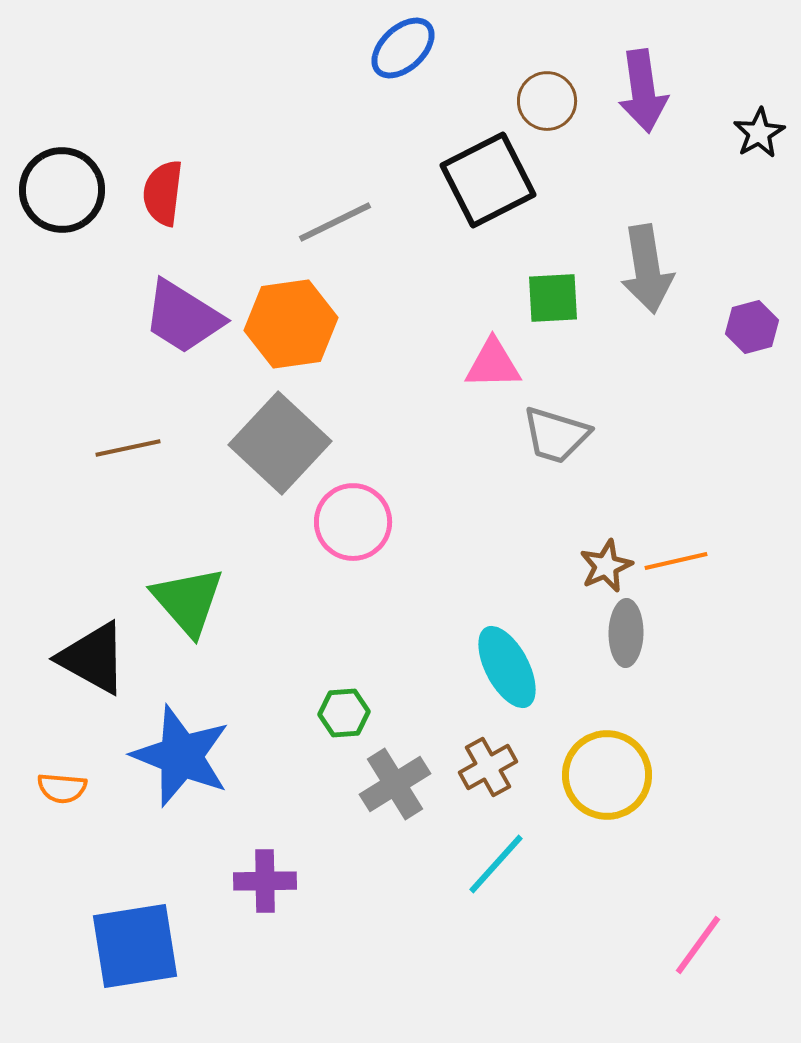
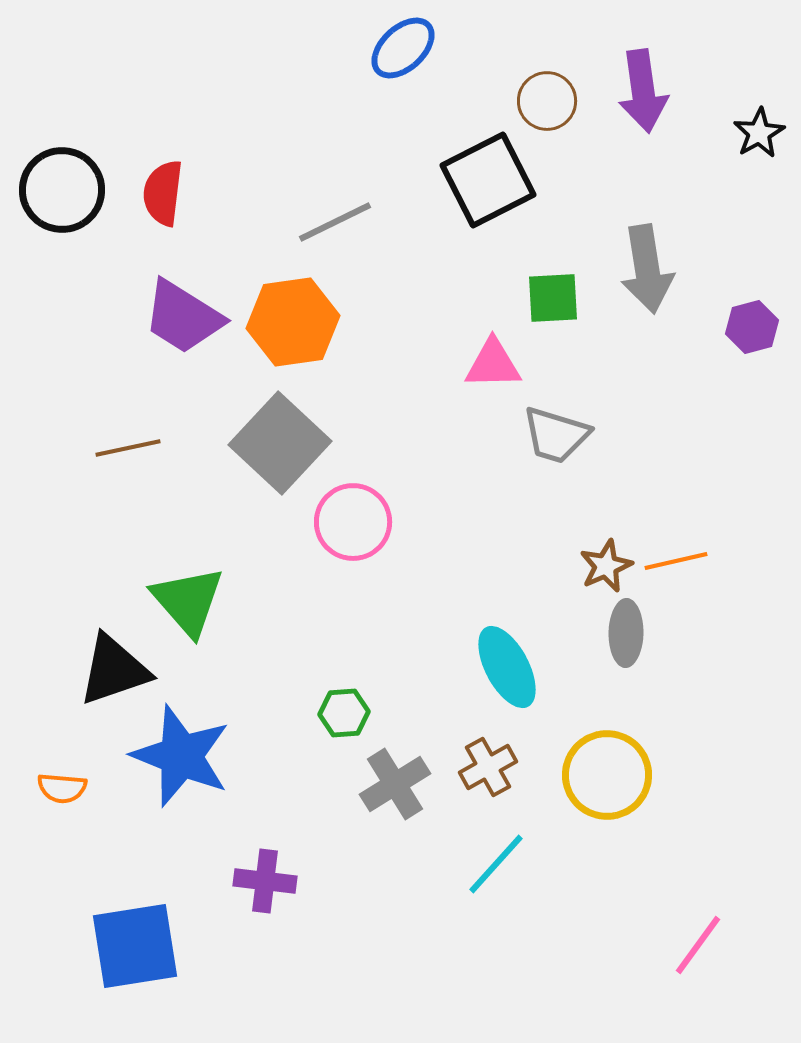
orange hexagon: moved 2 px right, 2 px up
black triangle: moved 21 px right, 12 px down; rotated 48 degrees counterclockwise
purple cross: rotated 8 degrees clockwise
